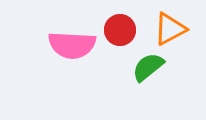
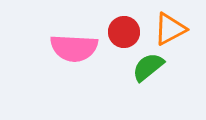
red circle: moved 4 px right, 2 px down
pink semicircle: moved 2 px right, 3 px down
